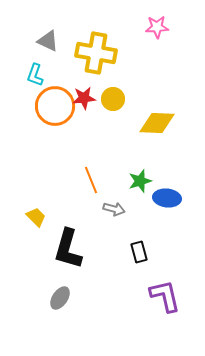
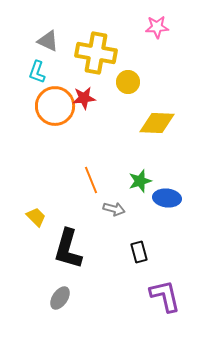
cyan L-shape: moved 2 px right, 3 px up
yellow circle: moved 15 px right, 17 px up
